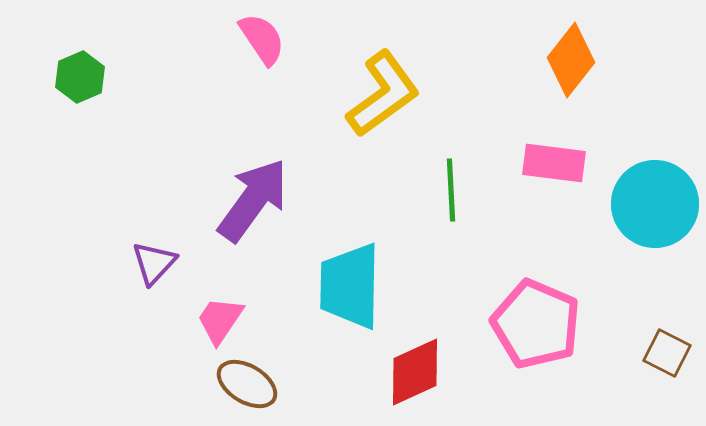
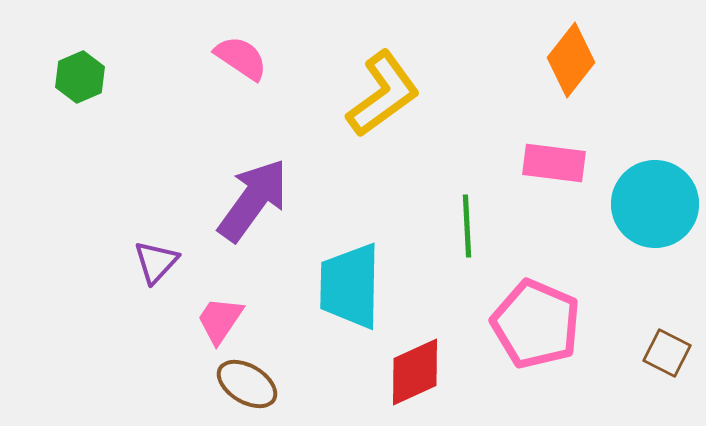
pink semicircle: moved 21 px left, 19 px down; rotated 22 degrees counterclockwise
green line: moved 16 px right, 36 px down
purple triangle: moved 2 px right, 1 px up
